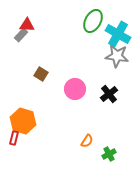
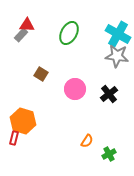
green ellipse: moved 24 px left, 12 px down
